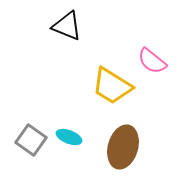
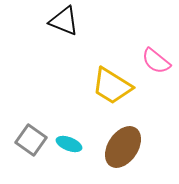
black triangle: moved 3 px left, 5 px up
pink semicircle: moved 4 px right
cyan ellipse: moved 7 px down
brown ellipse: rotated 18 degrees clockwise
